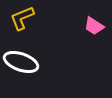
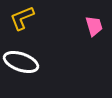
pink trapezoid: rotated 140 degrees counterclockwise
